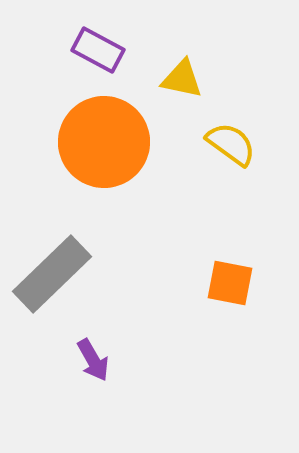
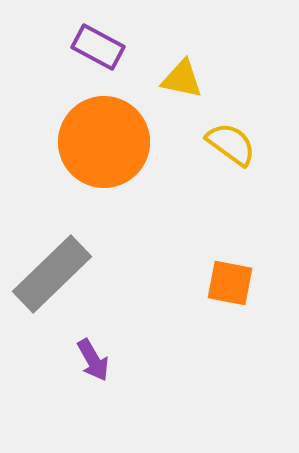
purple rectangle: moved 3 px up
